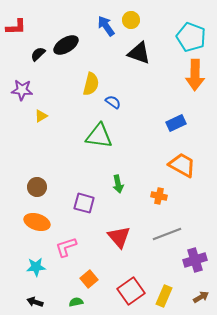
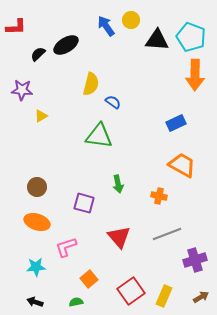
black triangle: moved 18 px right, 13 px up; rotated 15 degrees counterclockwise
